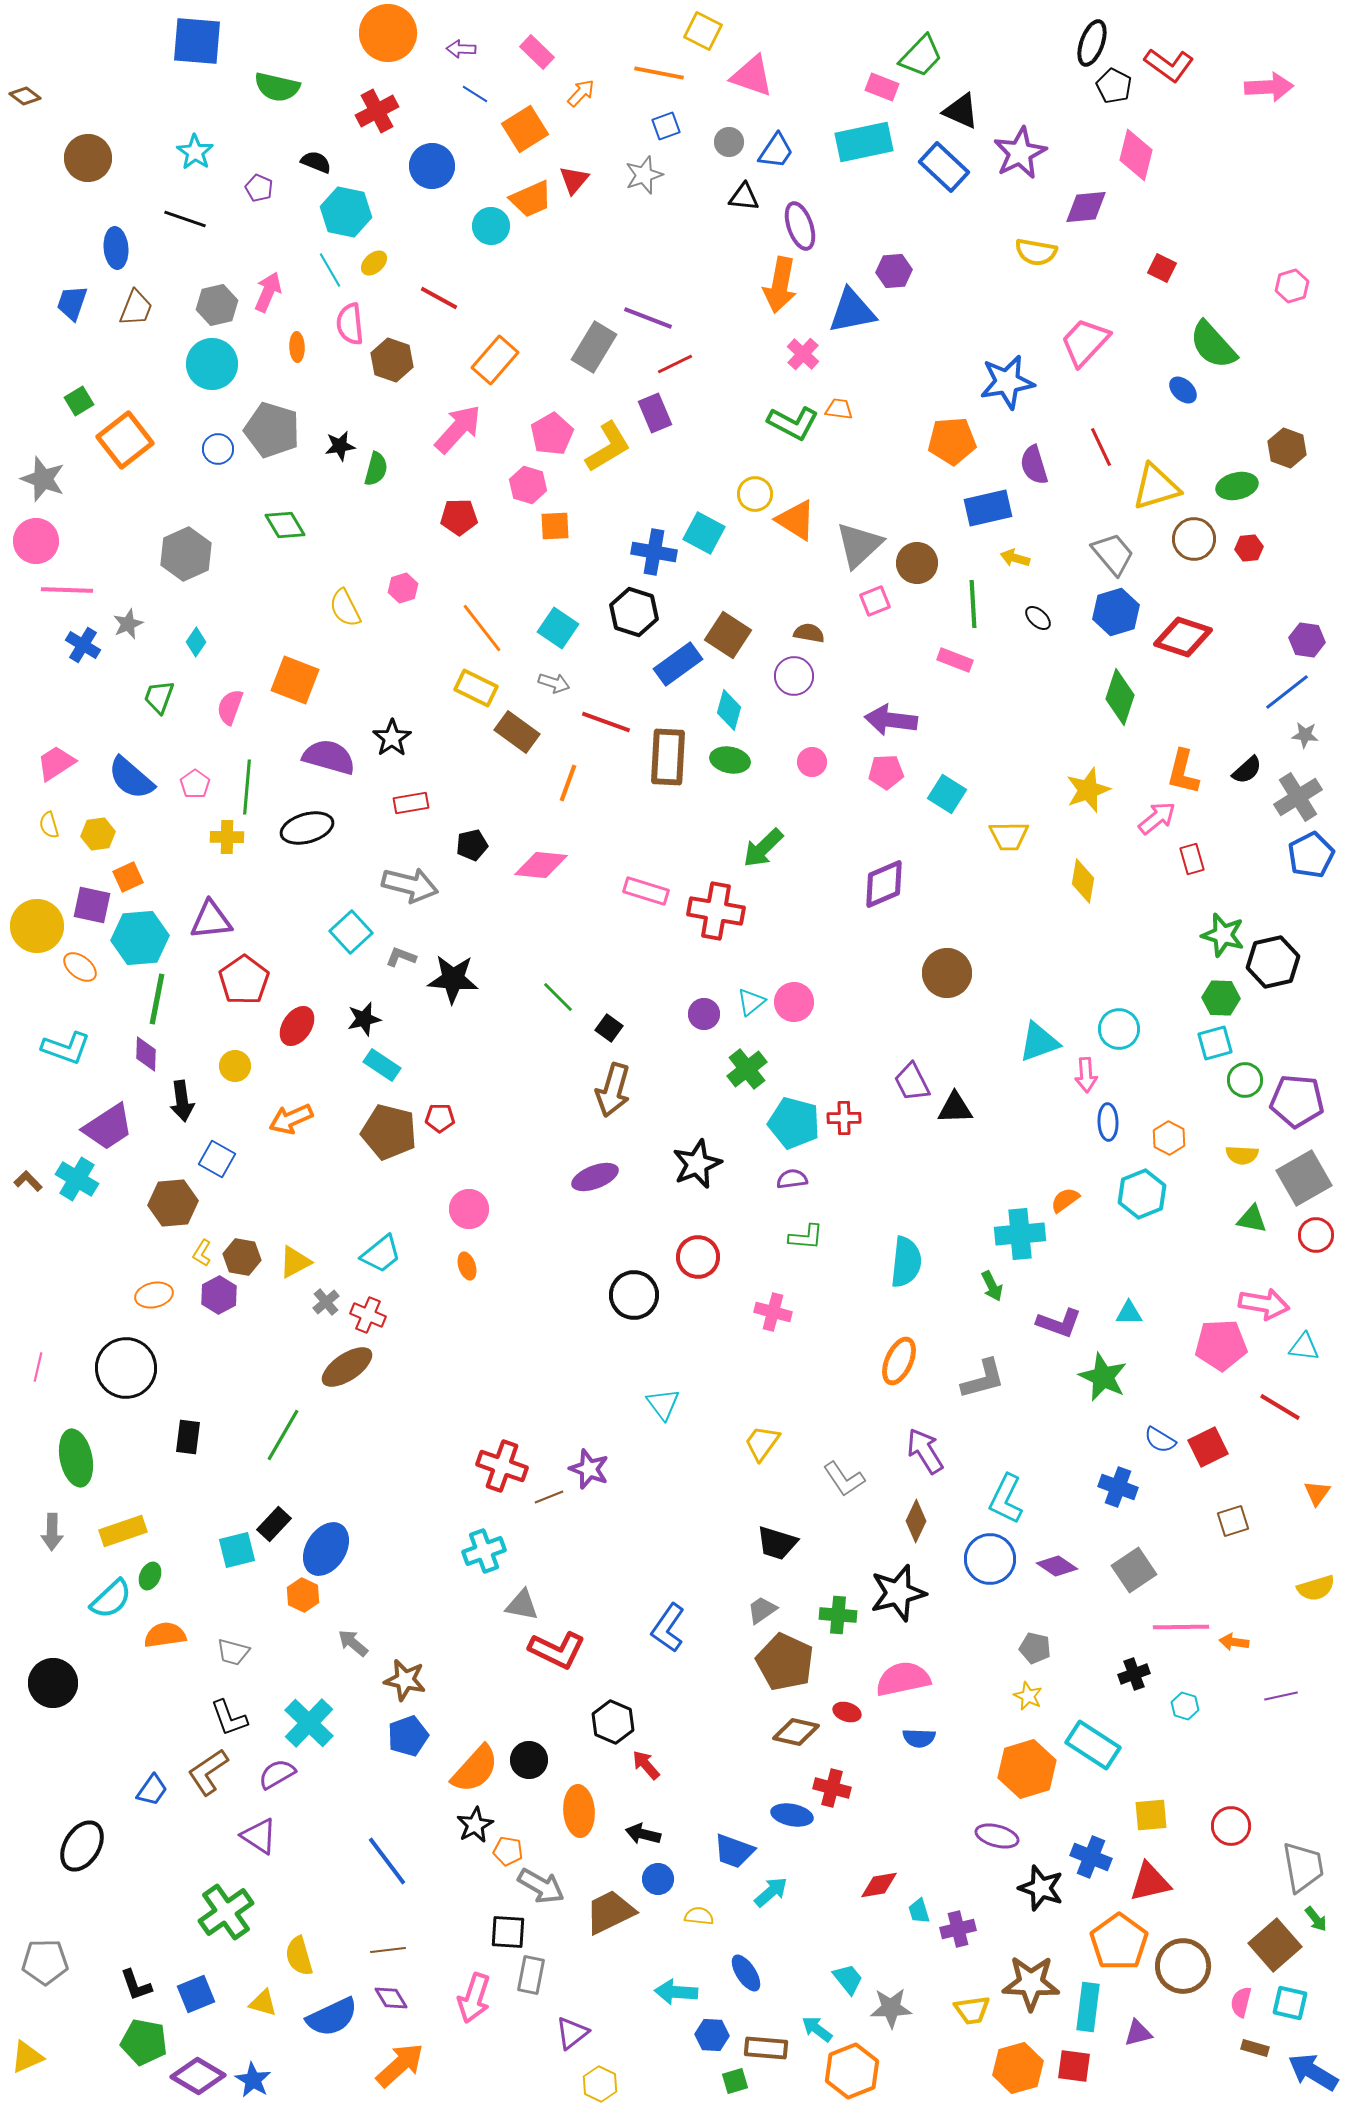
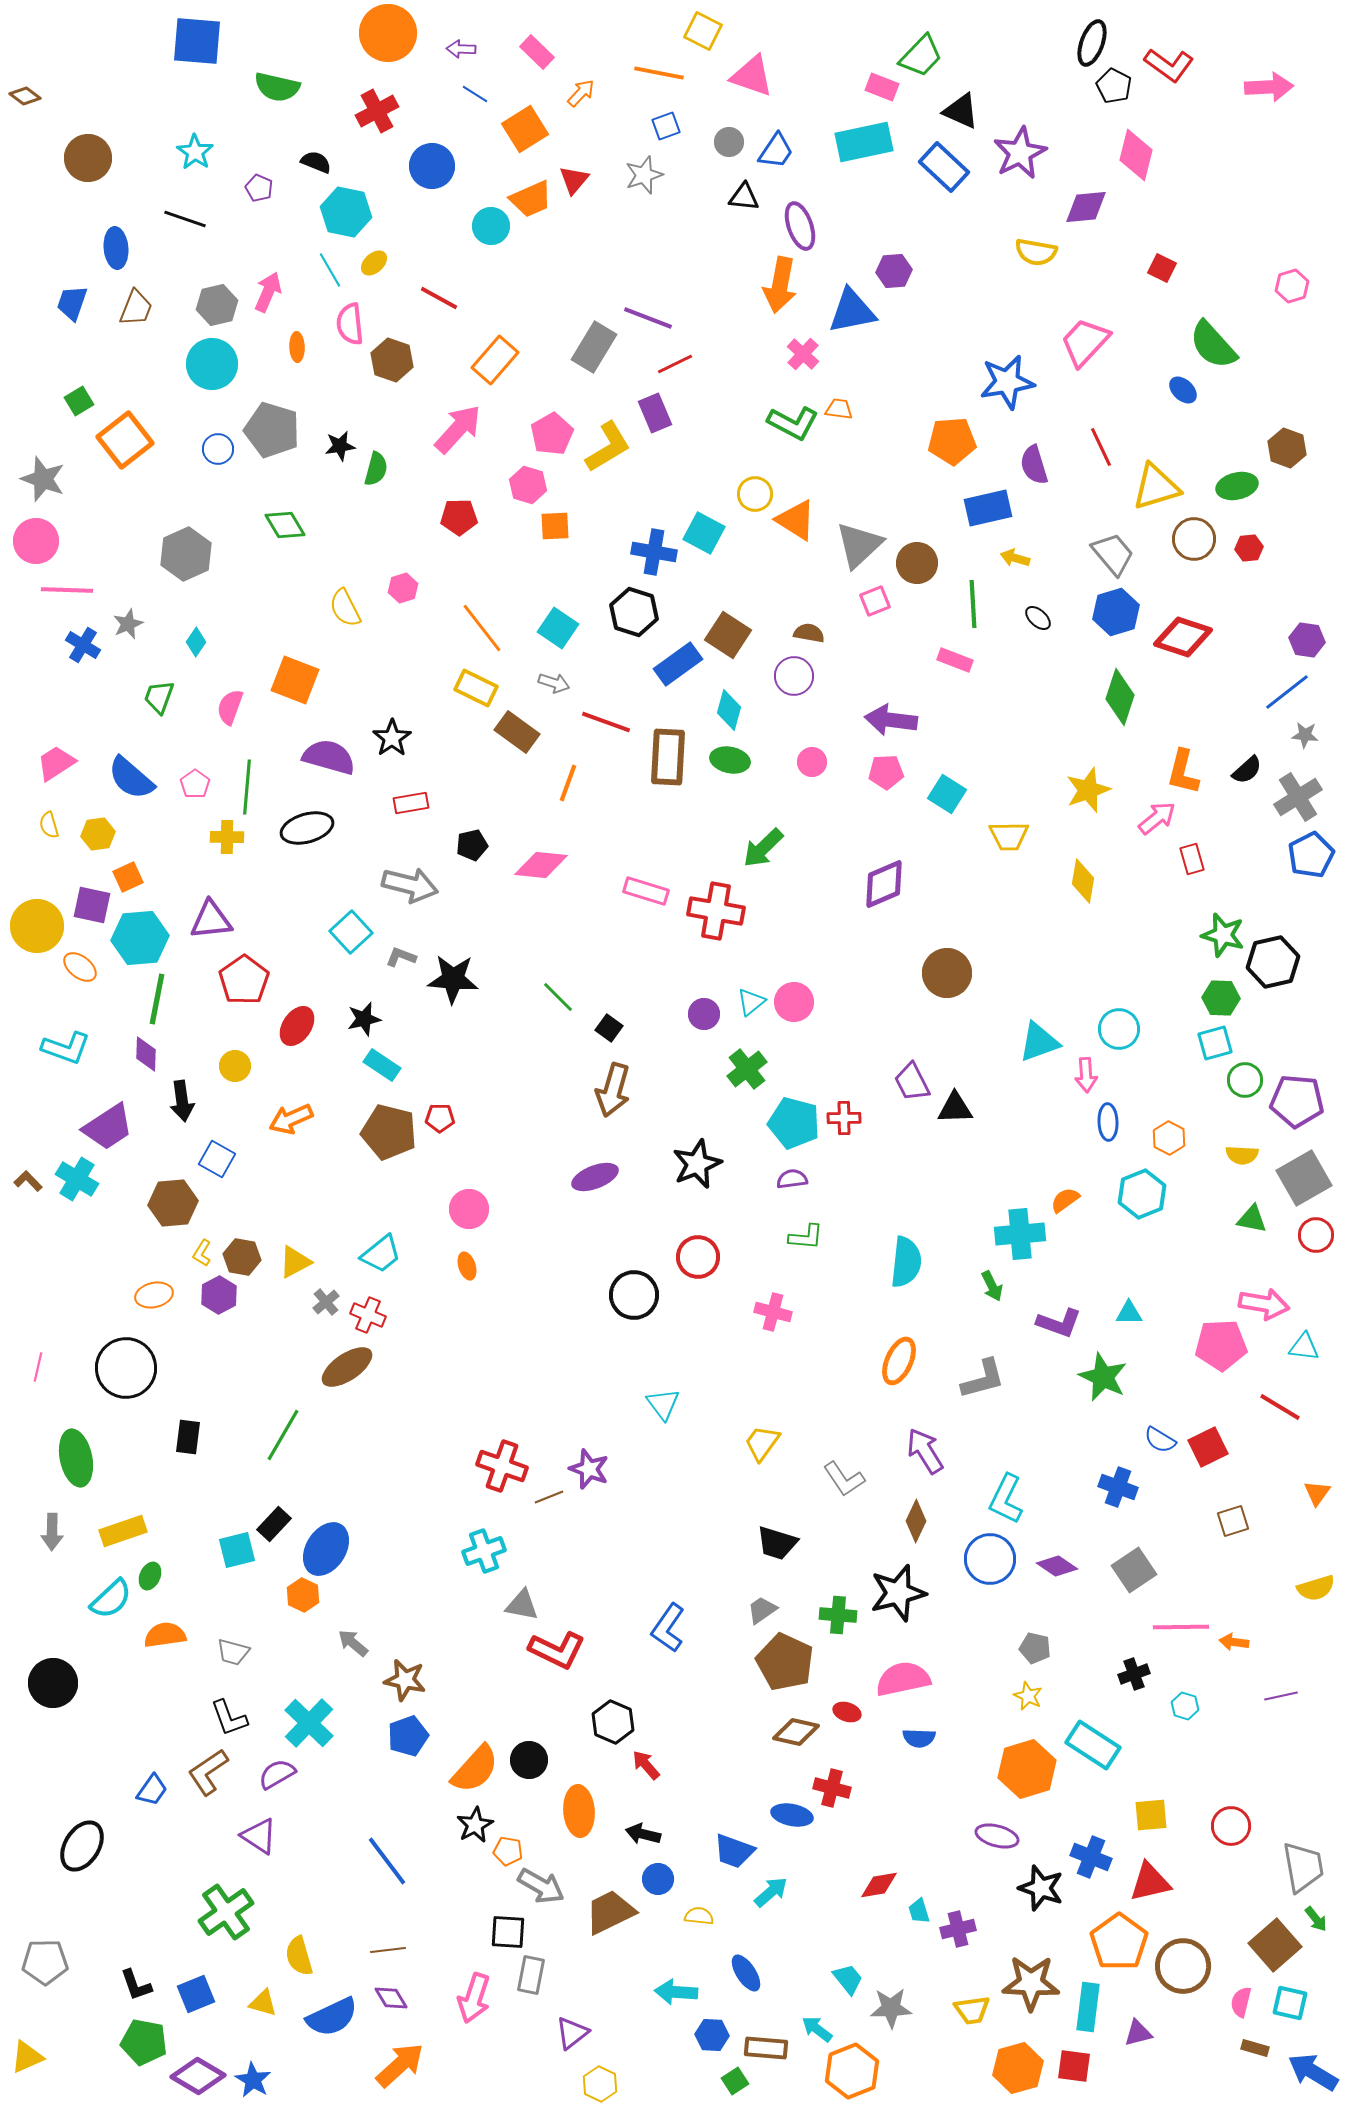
green square at (735, 2081): rotated 16 degrees counterclockwise
